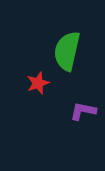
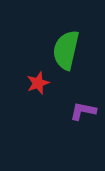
green semicircle: moved 1 px left, 1 px up
